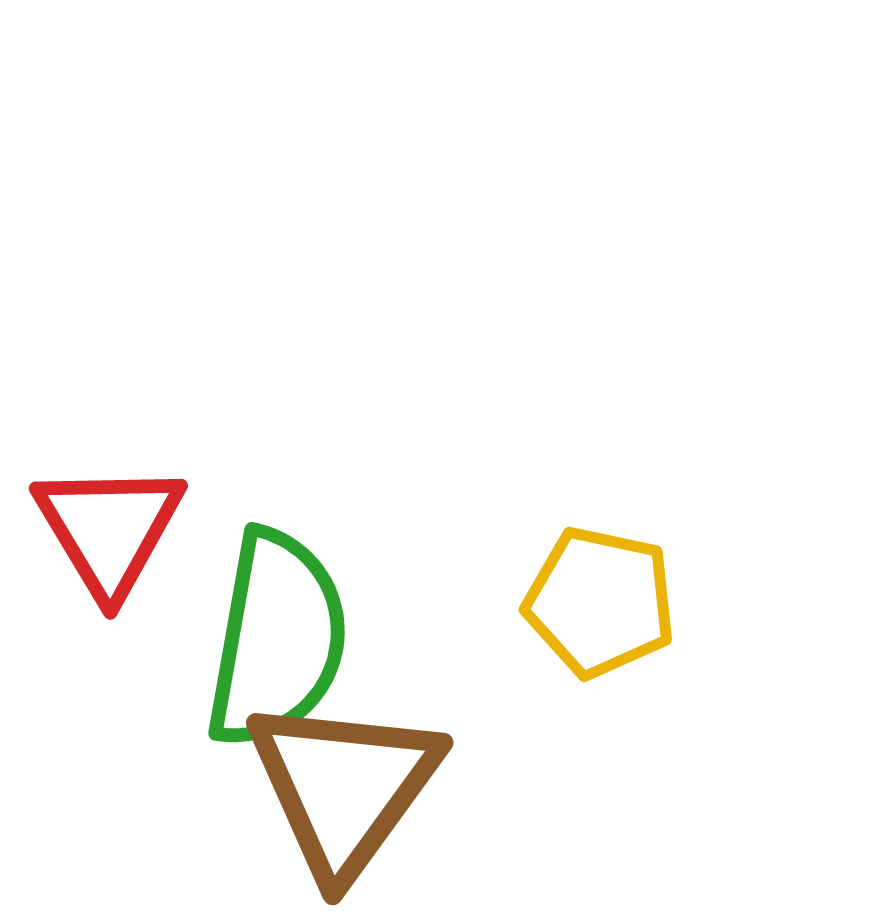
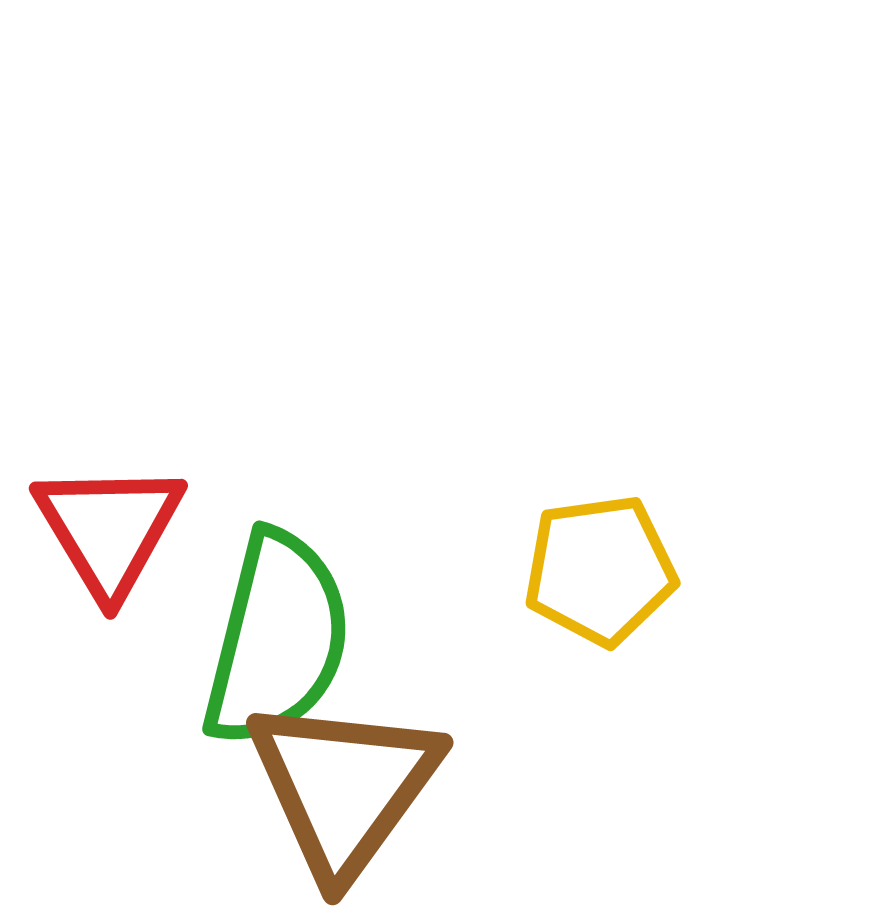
yellow pentagon: moved 32 px up; rotated 20 degrees counterclockwise
green semicircle: rotated 4 degrees clockwise
